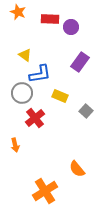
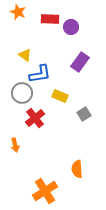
gray square: moved 2 px left, 3 px down; rotated 16 degrees clockwise
orange semicircle: rotated 36 degrees clockwise
